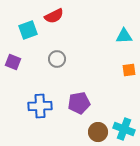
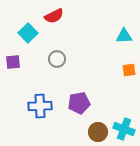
cyan square: moved 3 px down; rotated 24 degrees counterclockwise
purple square: rotated 28 degrees counterclockwise
